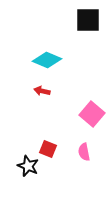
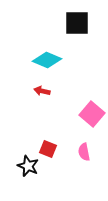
black square: moved 11 px left, 3 px down
